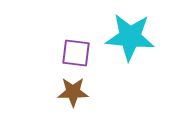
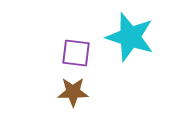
cyan star: rotated 12 degrees clockwise
